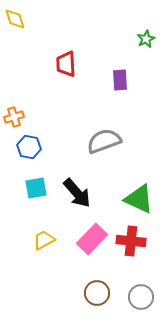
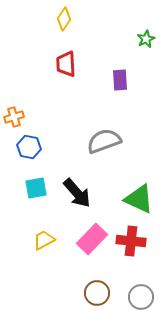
yellow diamond: moved 49 px right; rotated 50 degrees clockwise
